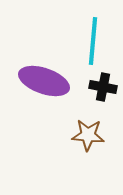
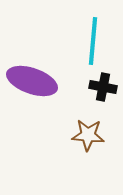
purple ellipse: moved 12 px left
